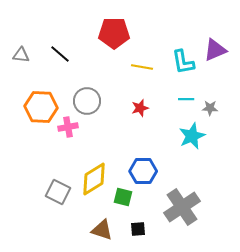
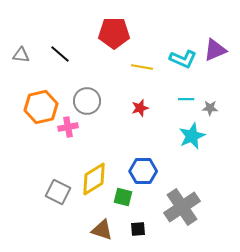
cyan L-shape: moved 3 px up; rotated 56 degrees counterclockwise
orange hexagon: rotated 16 degrees counterclockwise
